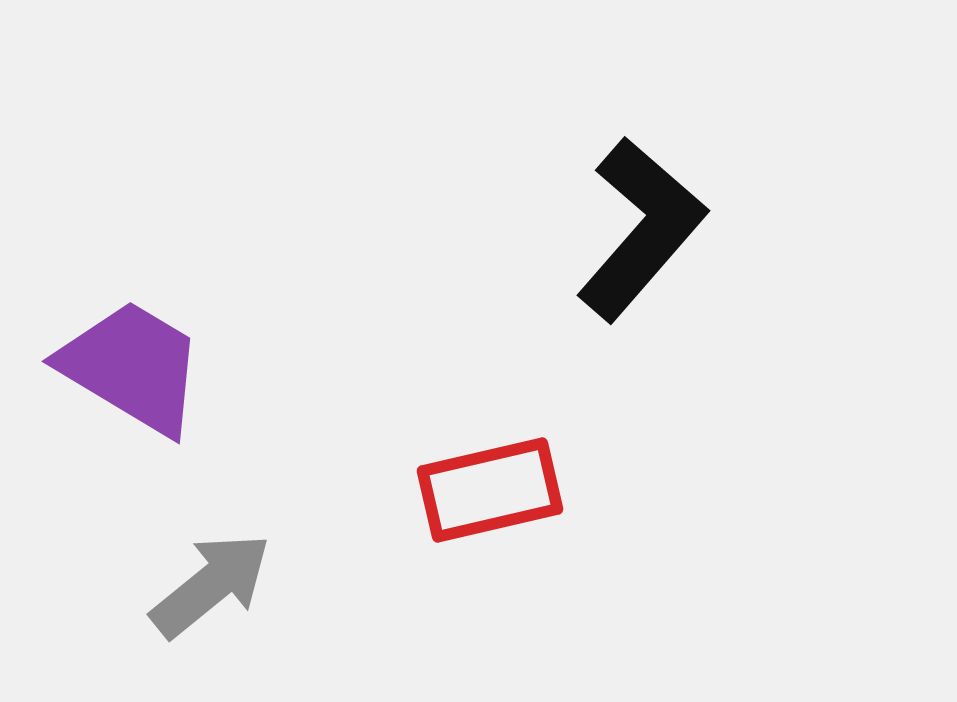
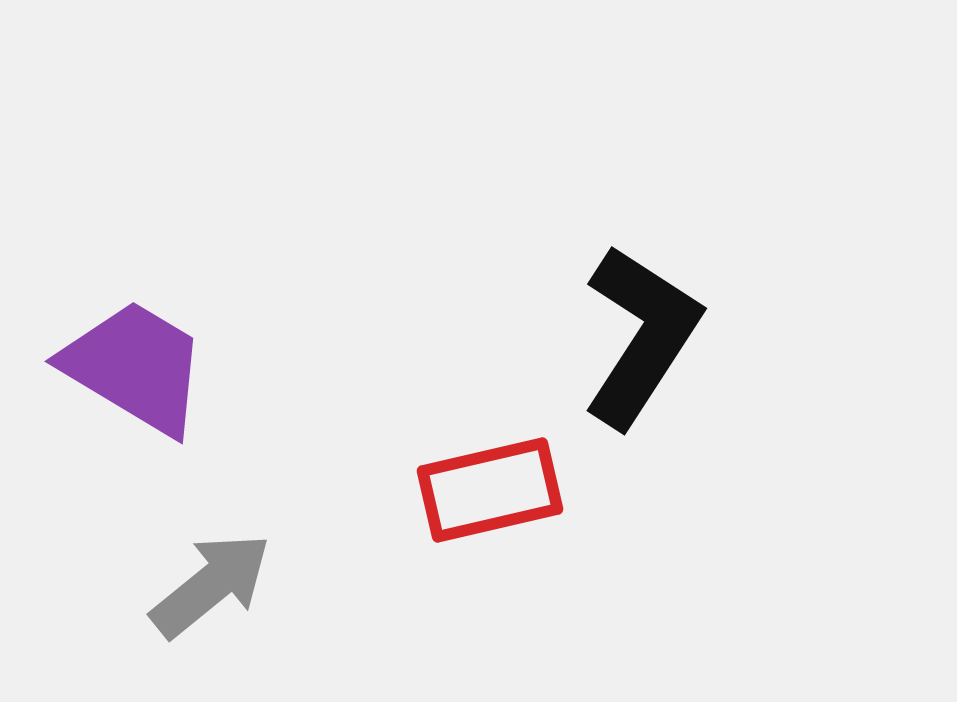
black L-shape: moved 107 px down; rotated 8 degrees counterclockwise
purple trapezoid: moved 3 px right
